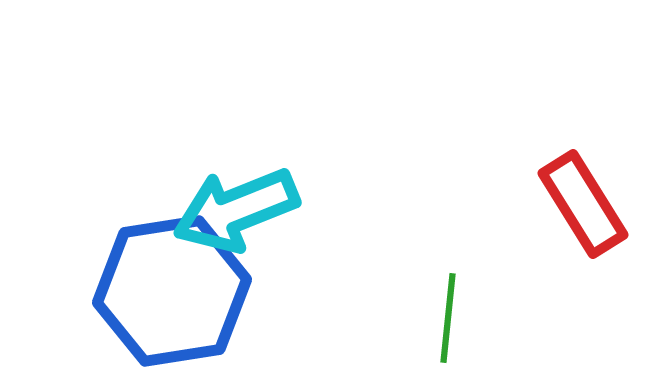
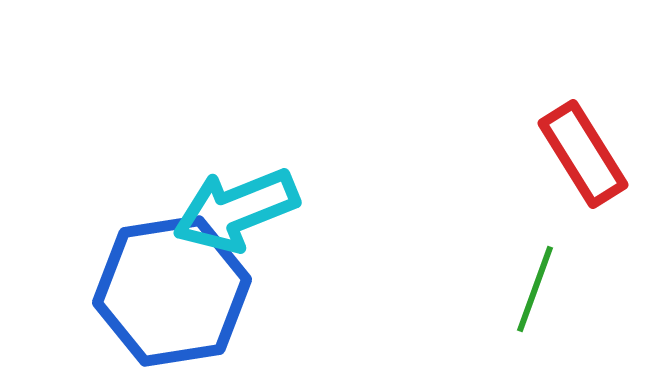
red rectangle: moved 50 px up
green line: moved 87 px right, 29 px up; rotated 14 degrees clockwise
